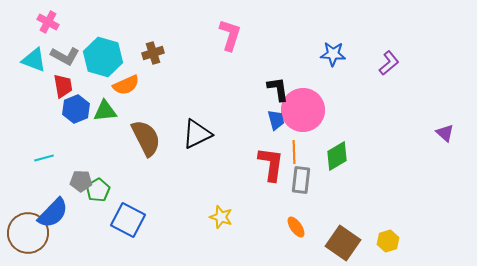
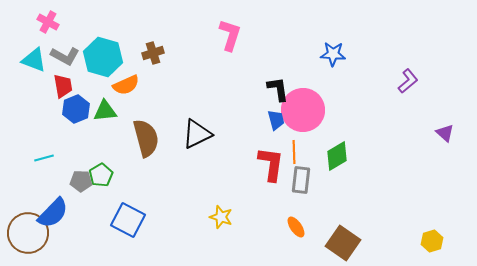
purple L-shape: moved 19 px right, 18 px down
brown semicircle: rotated 12 degrees clockwise
green pentagon: moved 3 px right, 15 px up
yellow hexagon: moved 44 px right
